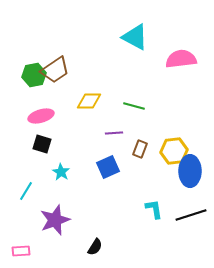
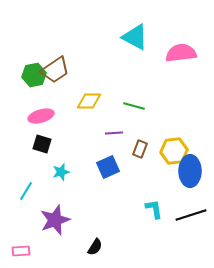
pink semicircle: moved 6 px up
cyan star: rotated 24 degrees clockwise
